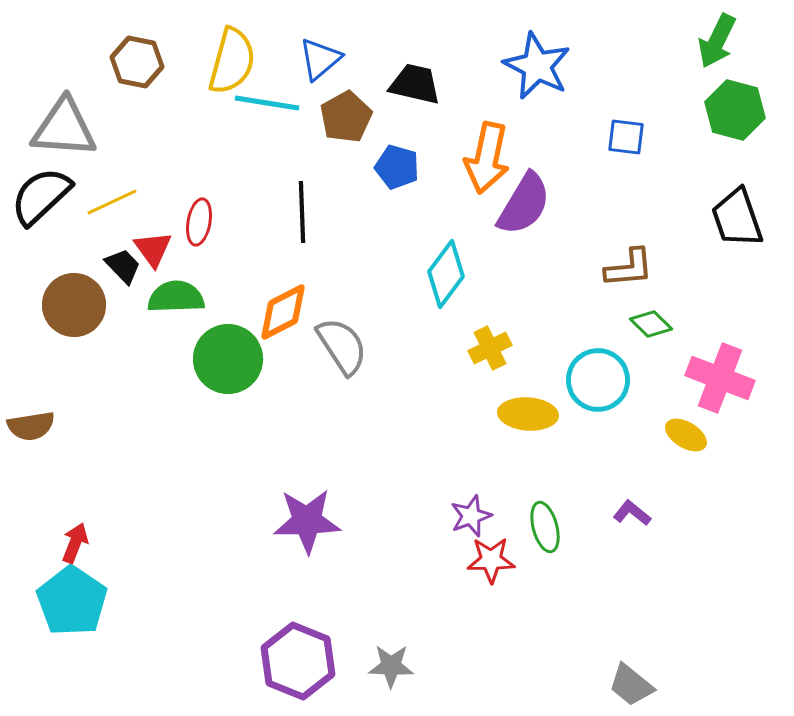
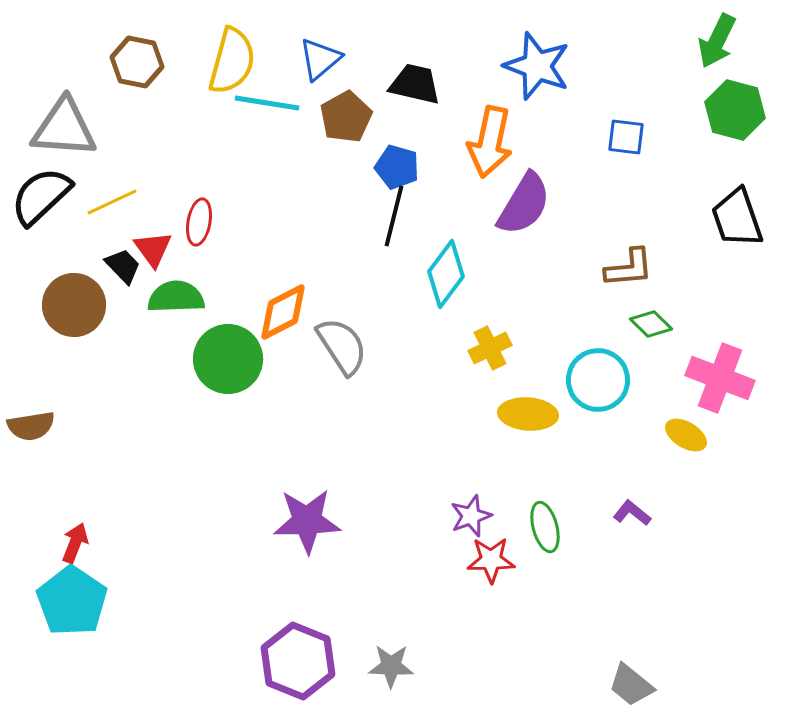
blue star at (537, 66): rotated 6 degrees counterclockwise
orange arrow at (487, 158): moved 3 px right, 16 px up
black line at (302, 212): moved 92 px right, 4 px down; rotated 16 degrees clockwise
